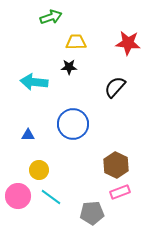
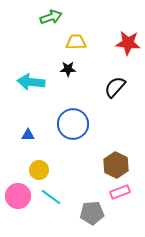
black star: moved 1 px left, 2 px down
cyan arrow: moved 3 px left
